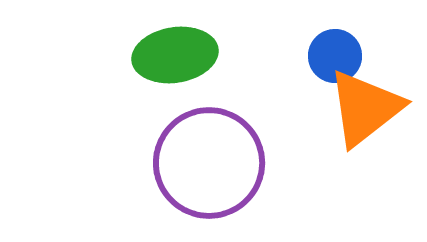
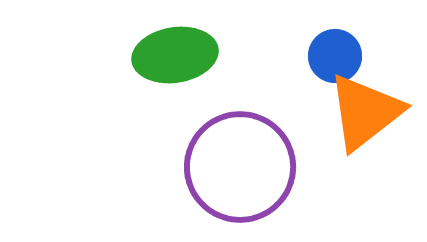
orange triangle: moved 4 px down
purple circle: moved 31 px right, 4 px down
